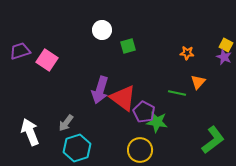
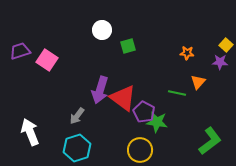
yellow square: rotated 16 degrees clockwise
purple star: moved 4 px left, 5 px down; rotated 21 degrees counterclockwise
gray arrow: moved 11 px right, 7 px up
green L-shape: moved 3 px left, 1 px down
